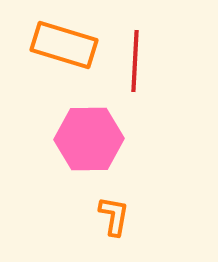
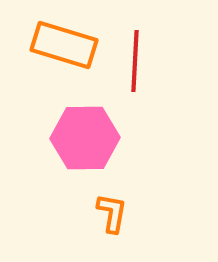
pink hexagon: moved 4 px left, 1 px up
orange L-shape: moved 2 px left, 3 px up
